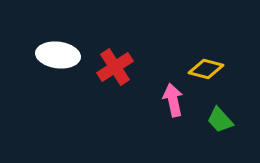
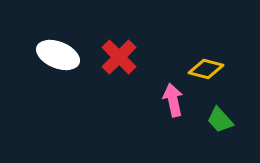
white ellipse: rotated 15 degrees clockwise
red cross: moved 4 px right, 10 px up; rotated 12 degrees counterclockwise
